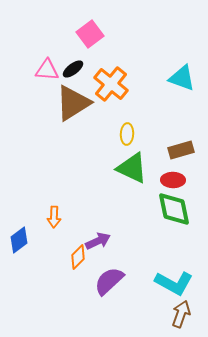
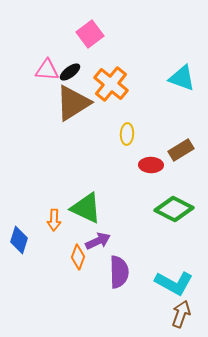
black ellipse: moved 3 px left, 3 px down
brown rectangle: rotated 15 degrees counterclockwise
green triangle: moved 46 px left, 40 px down
red ellipse: moved 22 px left, 15 px up
green diamond: rotated 51 degrees counterclockwise
orange arrow: moved 3 px down
blue diamond: rotated 36 degrees counterclockwise
orange diamond: rotated 25 degrees counterclockwise
purple semicircle: moved 10 px right, 9 px up; rotated 132 degrees clockwise
